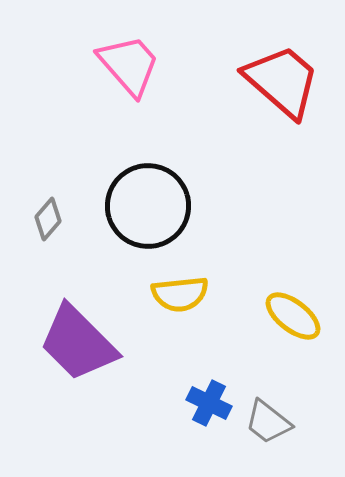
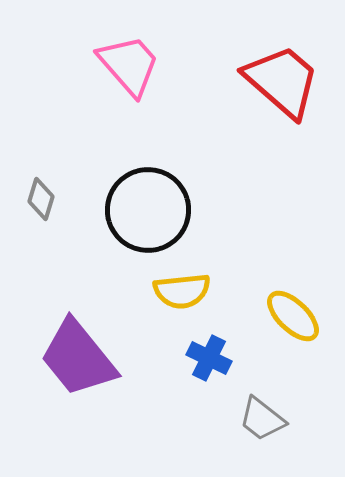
black circle: moved 4 px down
gray diamond: moved 7 px left, 20 px up; rotated 24 degrees counterclockwise
yellow semicircle: moved 2 px right, 3 px up
yellow ellipse: rotated 6 degrees clockwise
purple trapezoid: moved 15 px down; rotated 6 degrees clockwise
blue cross: moved 45 px up
gray trapezoid: moved 6 px left, 3 px up
